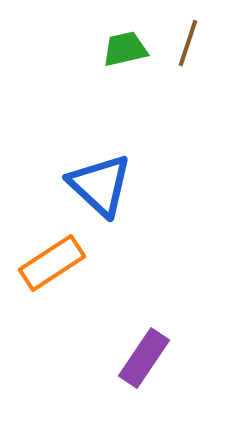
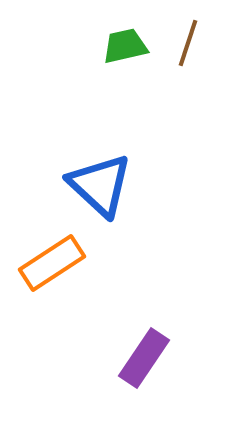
green trapezoid: moved 3 px up
